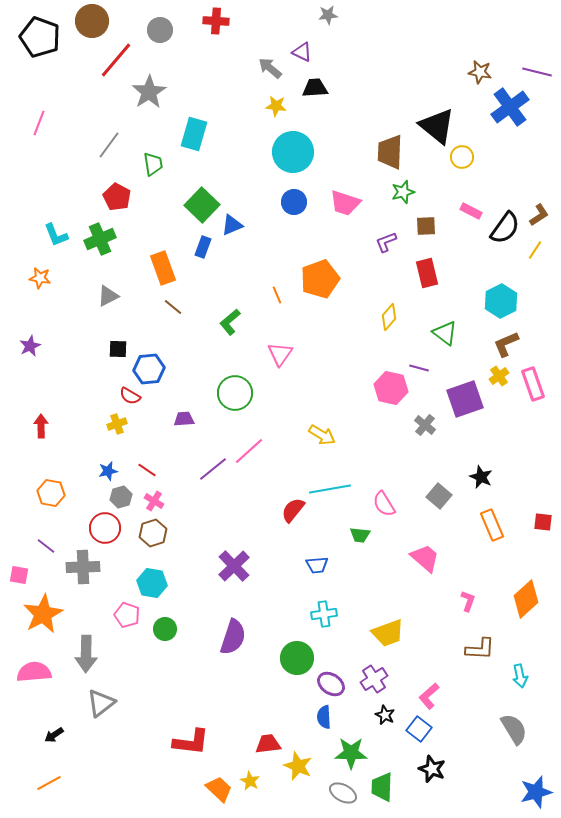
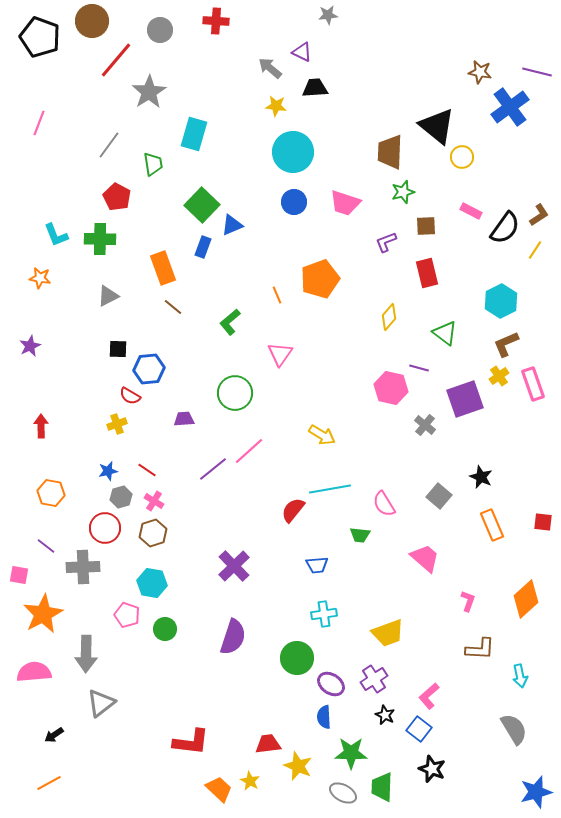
green cross at (100, 239): rotated 24 degrees clockwise
